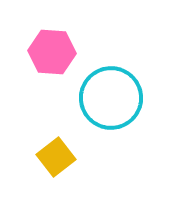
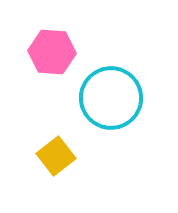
yellow square: moved 1 px up
